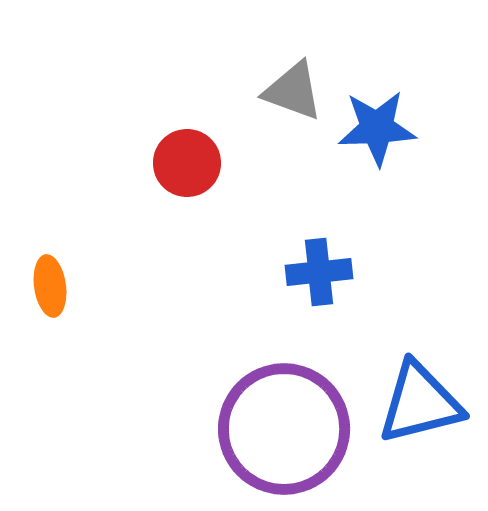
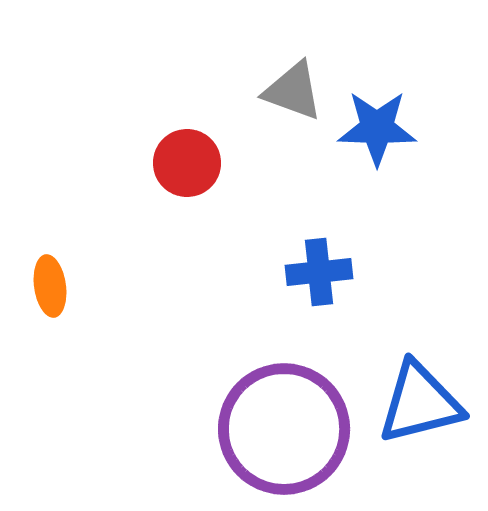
blue star: rotated 4 degrees clockwise
